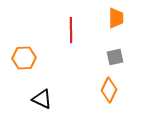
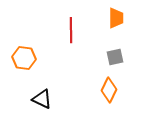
orange hexagon: rotated 10 degrees clockwise
